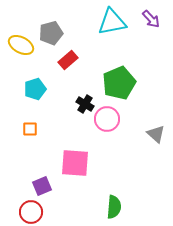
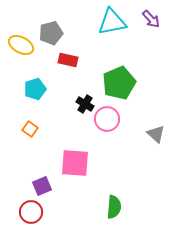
red rectangle: rotated 54 degrees clockwise
orange square: rotated 35 degrees clockwise
